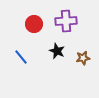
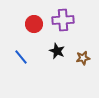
purple cross: moved 3 px left, 1 px up
